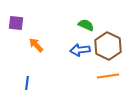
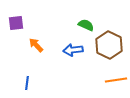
purple square: rotated 14 degrees counterclockwise
brown hexagon: moved 1 px right, 1 px up
blue arrow: moved 7 px left
orange line: moved 8 px right, 4 px down
